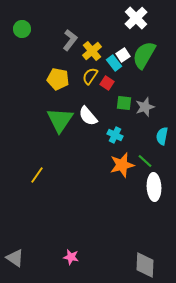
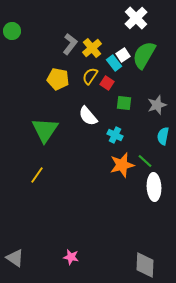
green circle: moved 10 px left, 2 px down
gray L-shape: moved 4 px down
yellow cross: moved 3 px up
gray star: moved 12 px right, 2 px up
green triangle: moved 15 px left, 10 px down
cyan semicircle: moved 1 px right
